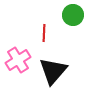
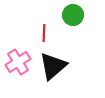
pink cross: moved 2 px down
black triangle: moved 5 px up; rotated 8 degrees clockwise
